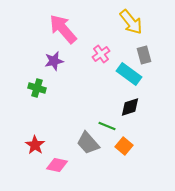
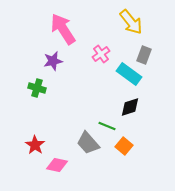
pink arrow: rotated 8 degrees clockwise
gray rectangle: rotated 36 degrees clockwise
purple star: moved 1 px left
